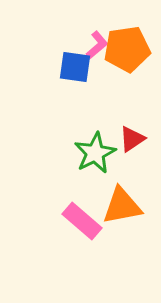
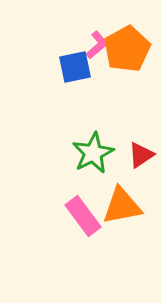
orange pentagon: rotated 21 degrees counterclockwise
blue square: rotated 20 degrees counterclockwise
red triangle: moved 9 px right, 16 px down
green star: moved 2 px left
pink rectangle: moved 1 px right, 5 px up; rotated 12 degrees clockwise
